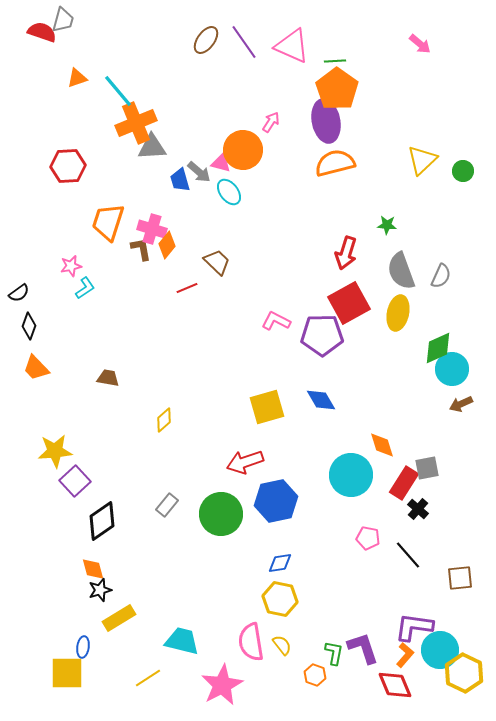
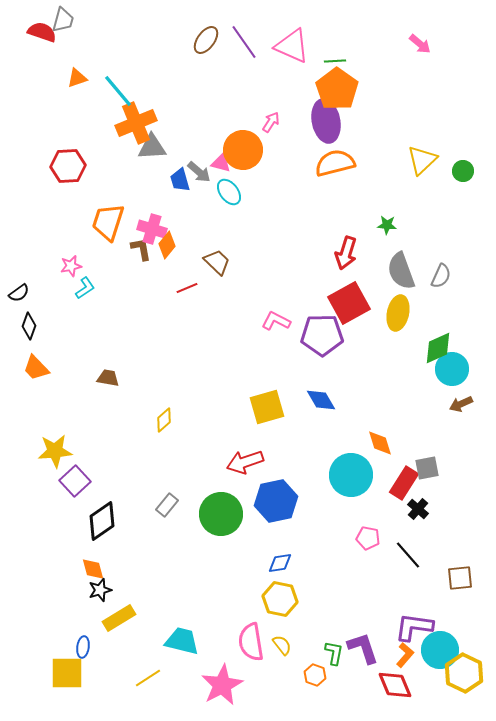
orange diamond at (382, 445): moved 2 px left, 2 px up
